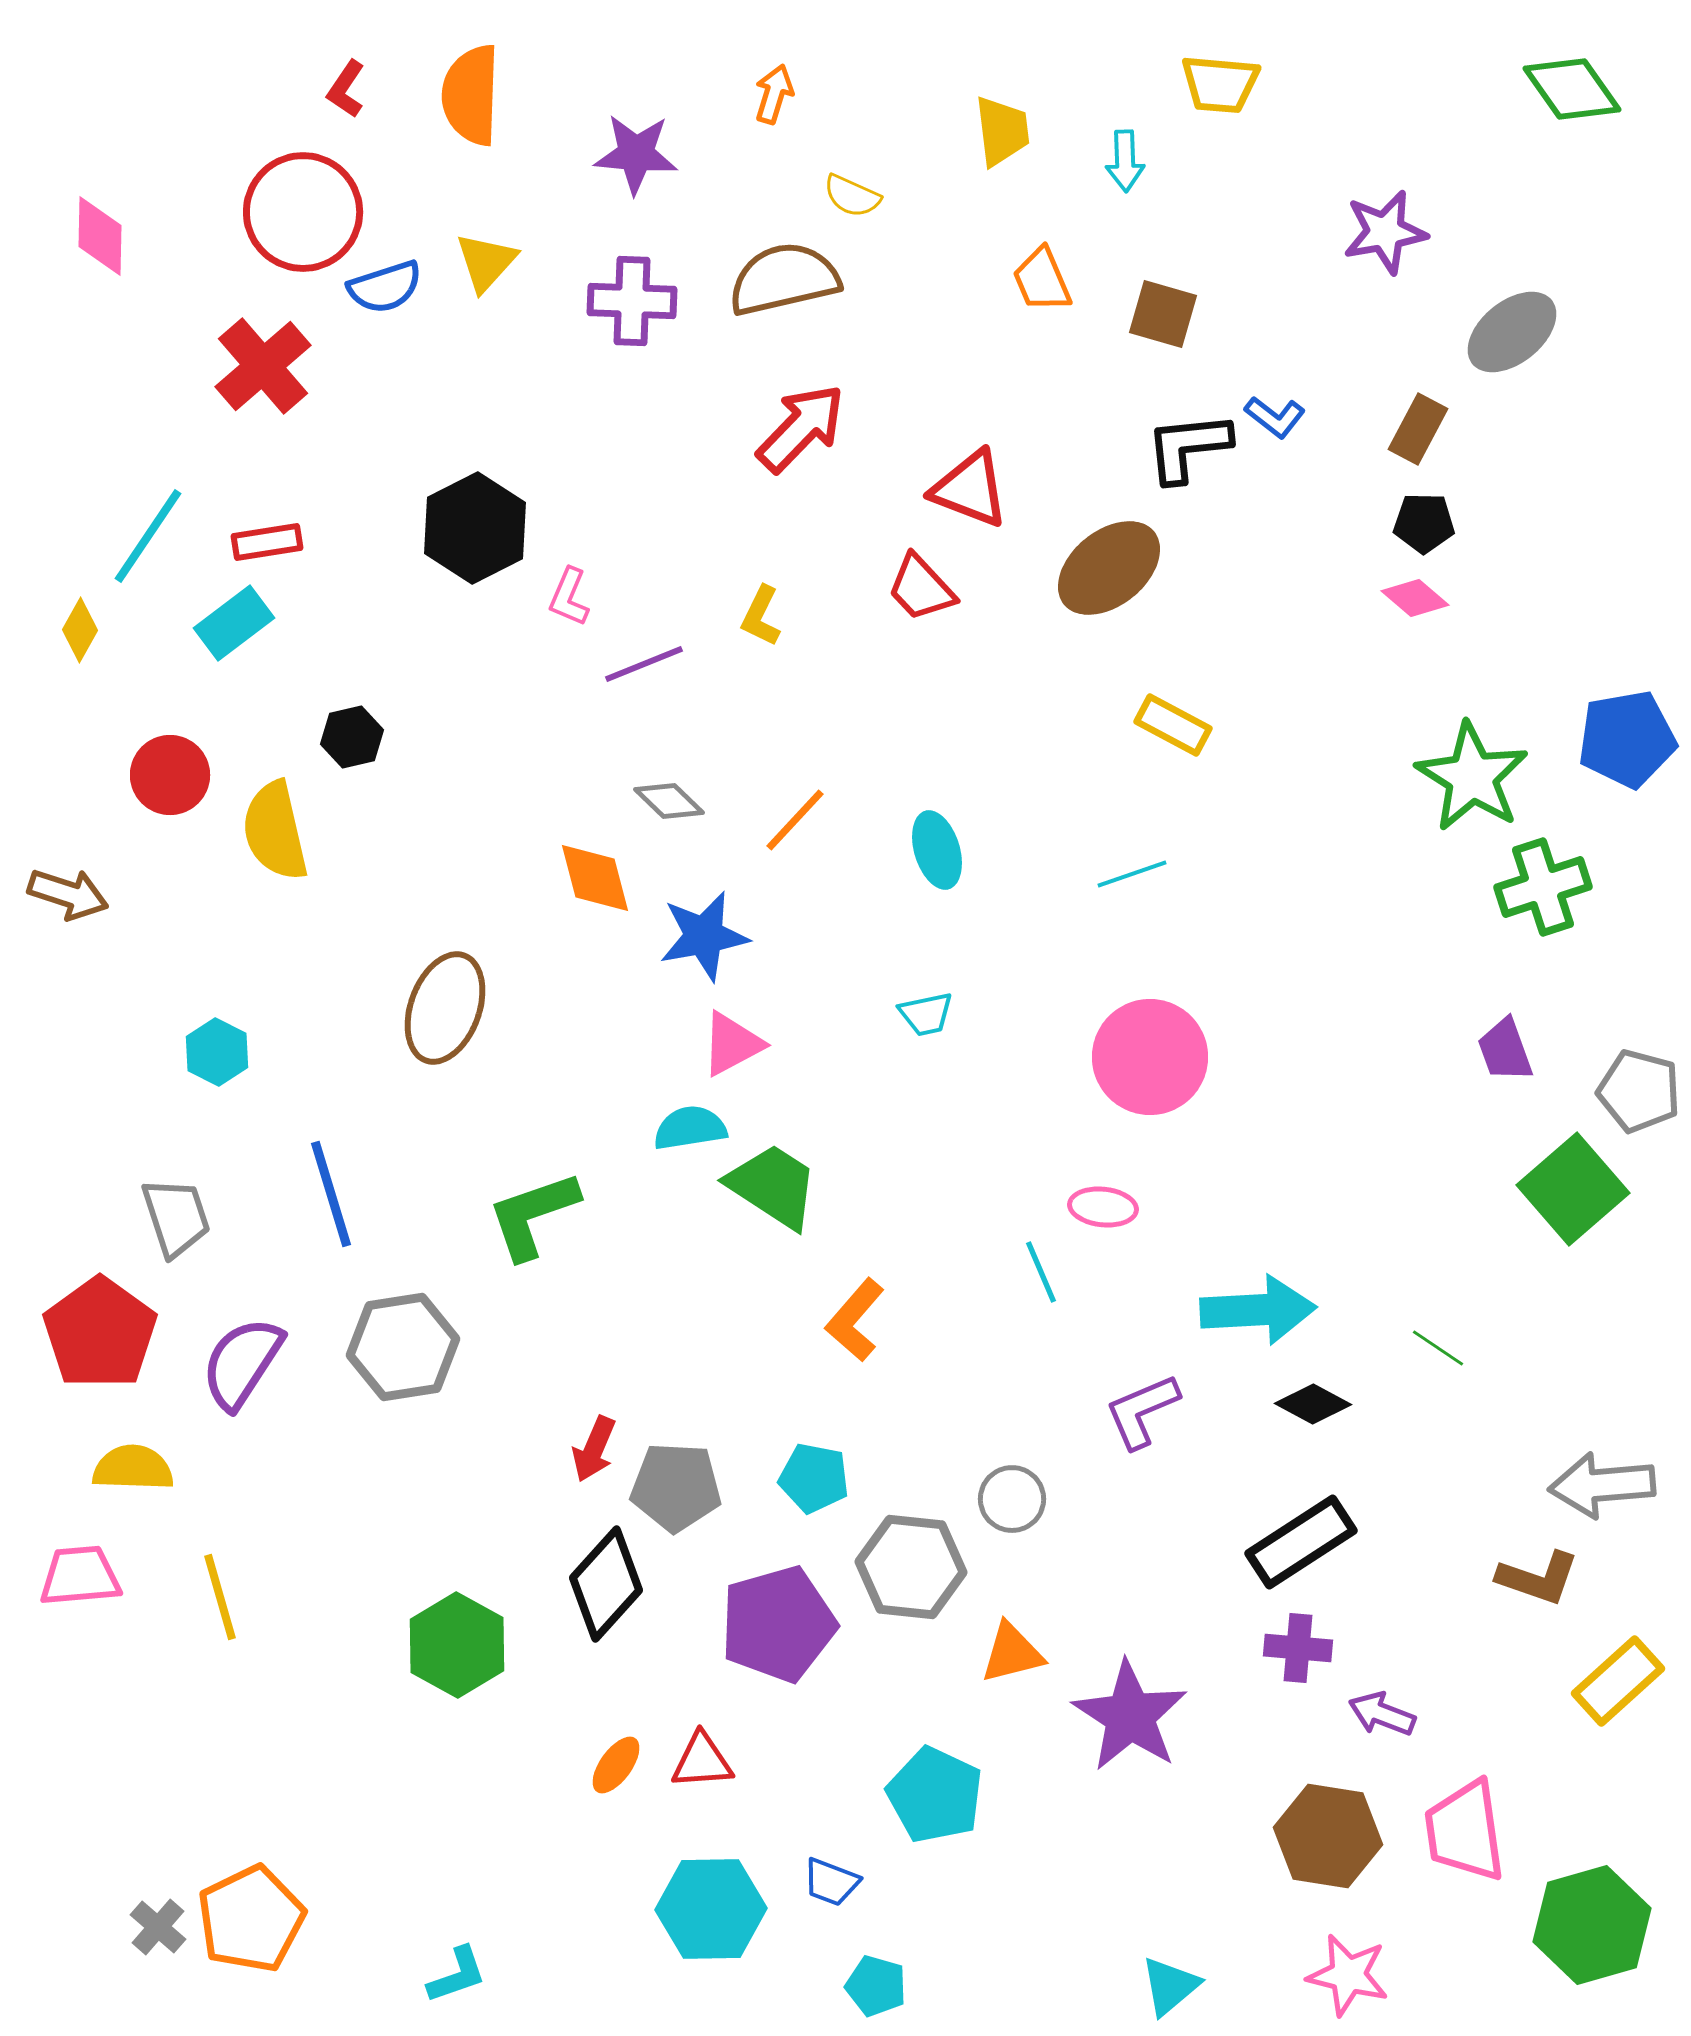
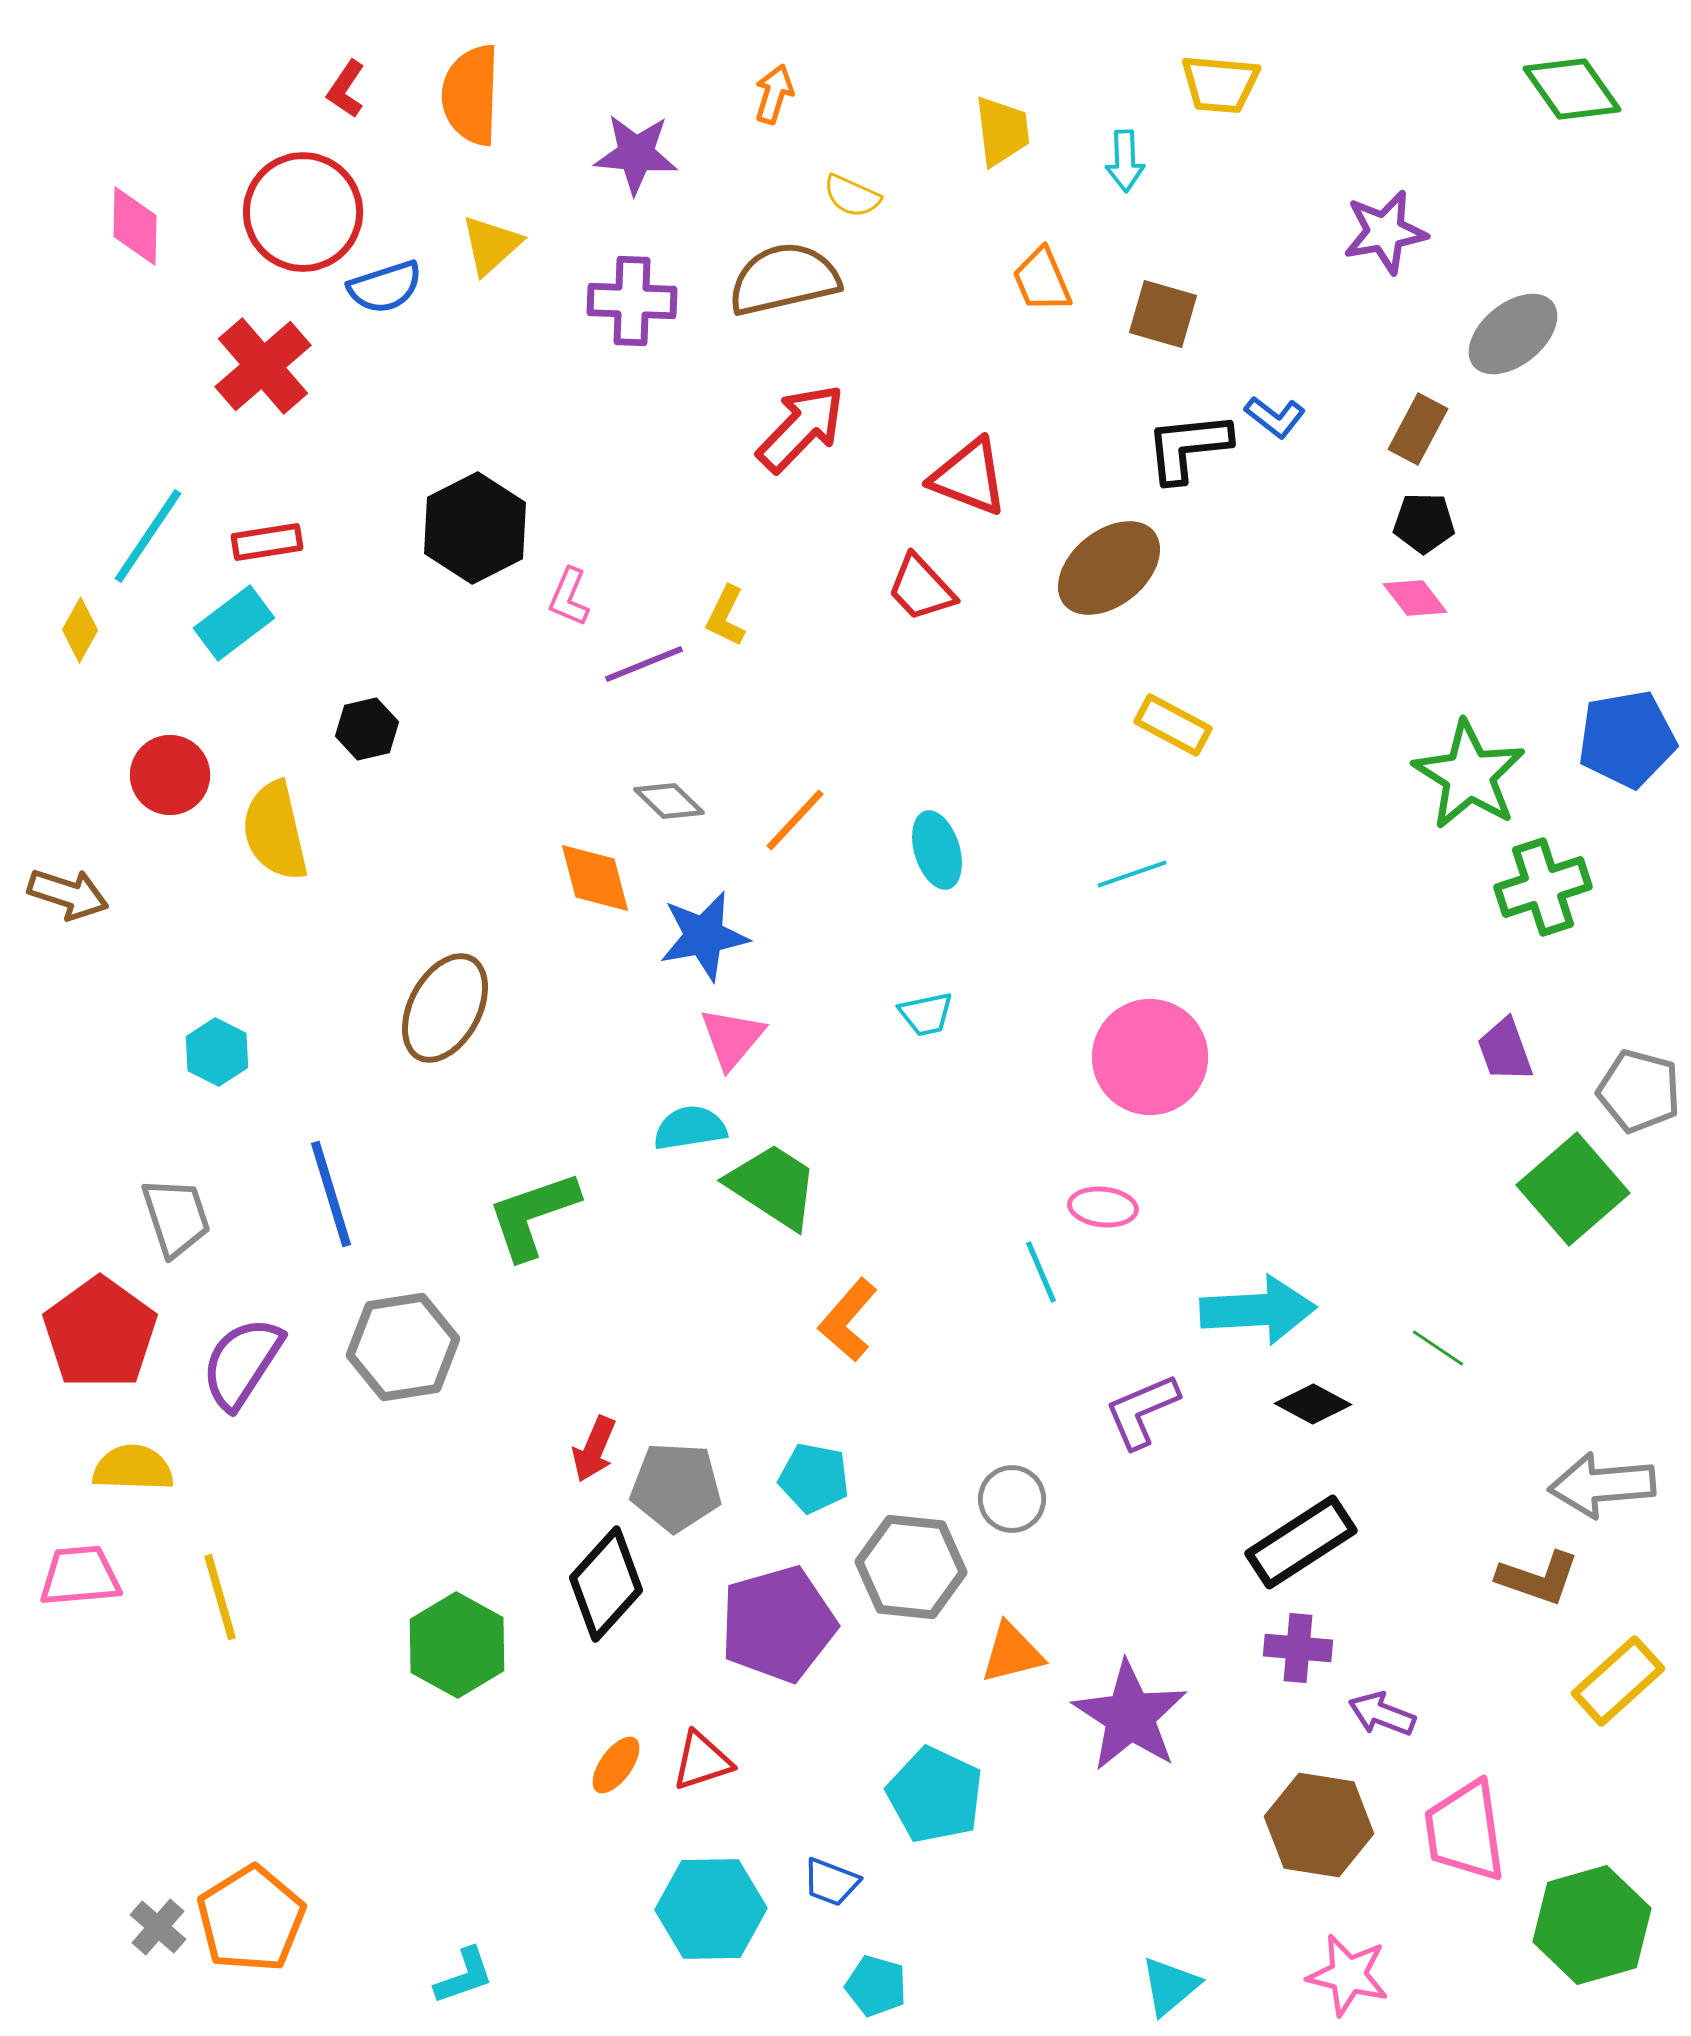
pink diamond at (100, 236): moved 35 px right, 10 px up
yellow triangle at (486, 262): moved 5 px right, 17 px up; rotated 6 degrees clockwise
gray ellipse at (1512, 332): moved 1 px right, 2 px down
red triangle at (970, 489): moved 1 px left, 12 px up
pink diamond at (1415, 598): rotated 12 degrees clockwise
yellow L-shape at (761, 616): moved 35 px left
black hexagon at (352, 737): moved 15 px right, 8 px up
green star at (1472, 777): moved 3 px left, 2 px up
brown ellipse at (445, 1008): rotated 8 degrees clockwise
pink triangle at (732, 1044): moved 6 px up; rotated 22 degrees counterclockwise
orange L-shape at (855, 1320): moved 7 px left
red triangle at (702, 1761): rotated 14 degrees counterclockwise
brown hexagon at (1328, 1836): moved 9 px left, 11 px up
orange pentagon at (251, 1919): rotated 6 degrees counterclockwise
cyan L-shape at (457, 1975): moved 7 px right, 1 px down
